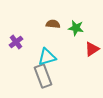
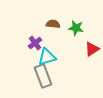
purple cross: moved 19 px right, 1 px down
